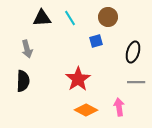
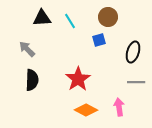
cyan line: moved 3 px down
blue square: moved 3 px right, 1 px up
gray arrow: rotated 150 degrees clockwise
black semicircle: moved 9 px right, 1 px up
